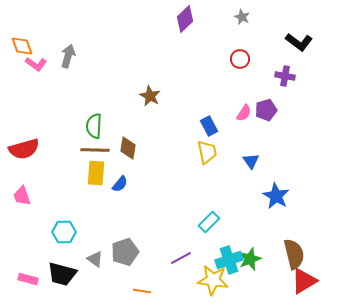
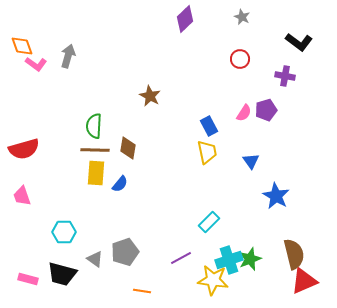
red triangle: rotated 8 degrees clockwise
